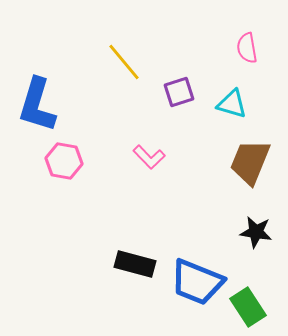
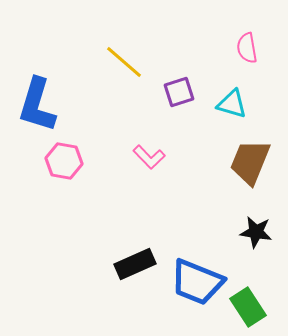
yellow line: rotated 9 degrees counterclockwise
black rectangle: rotated 39 degrees counterclockwise
